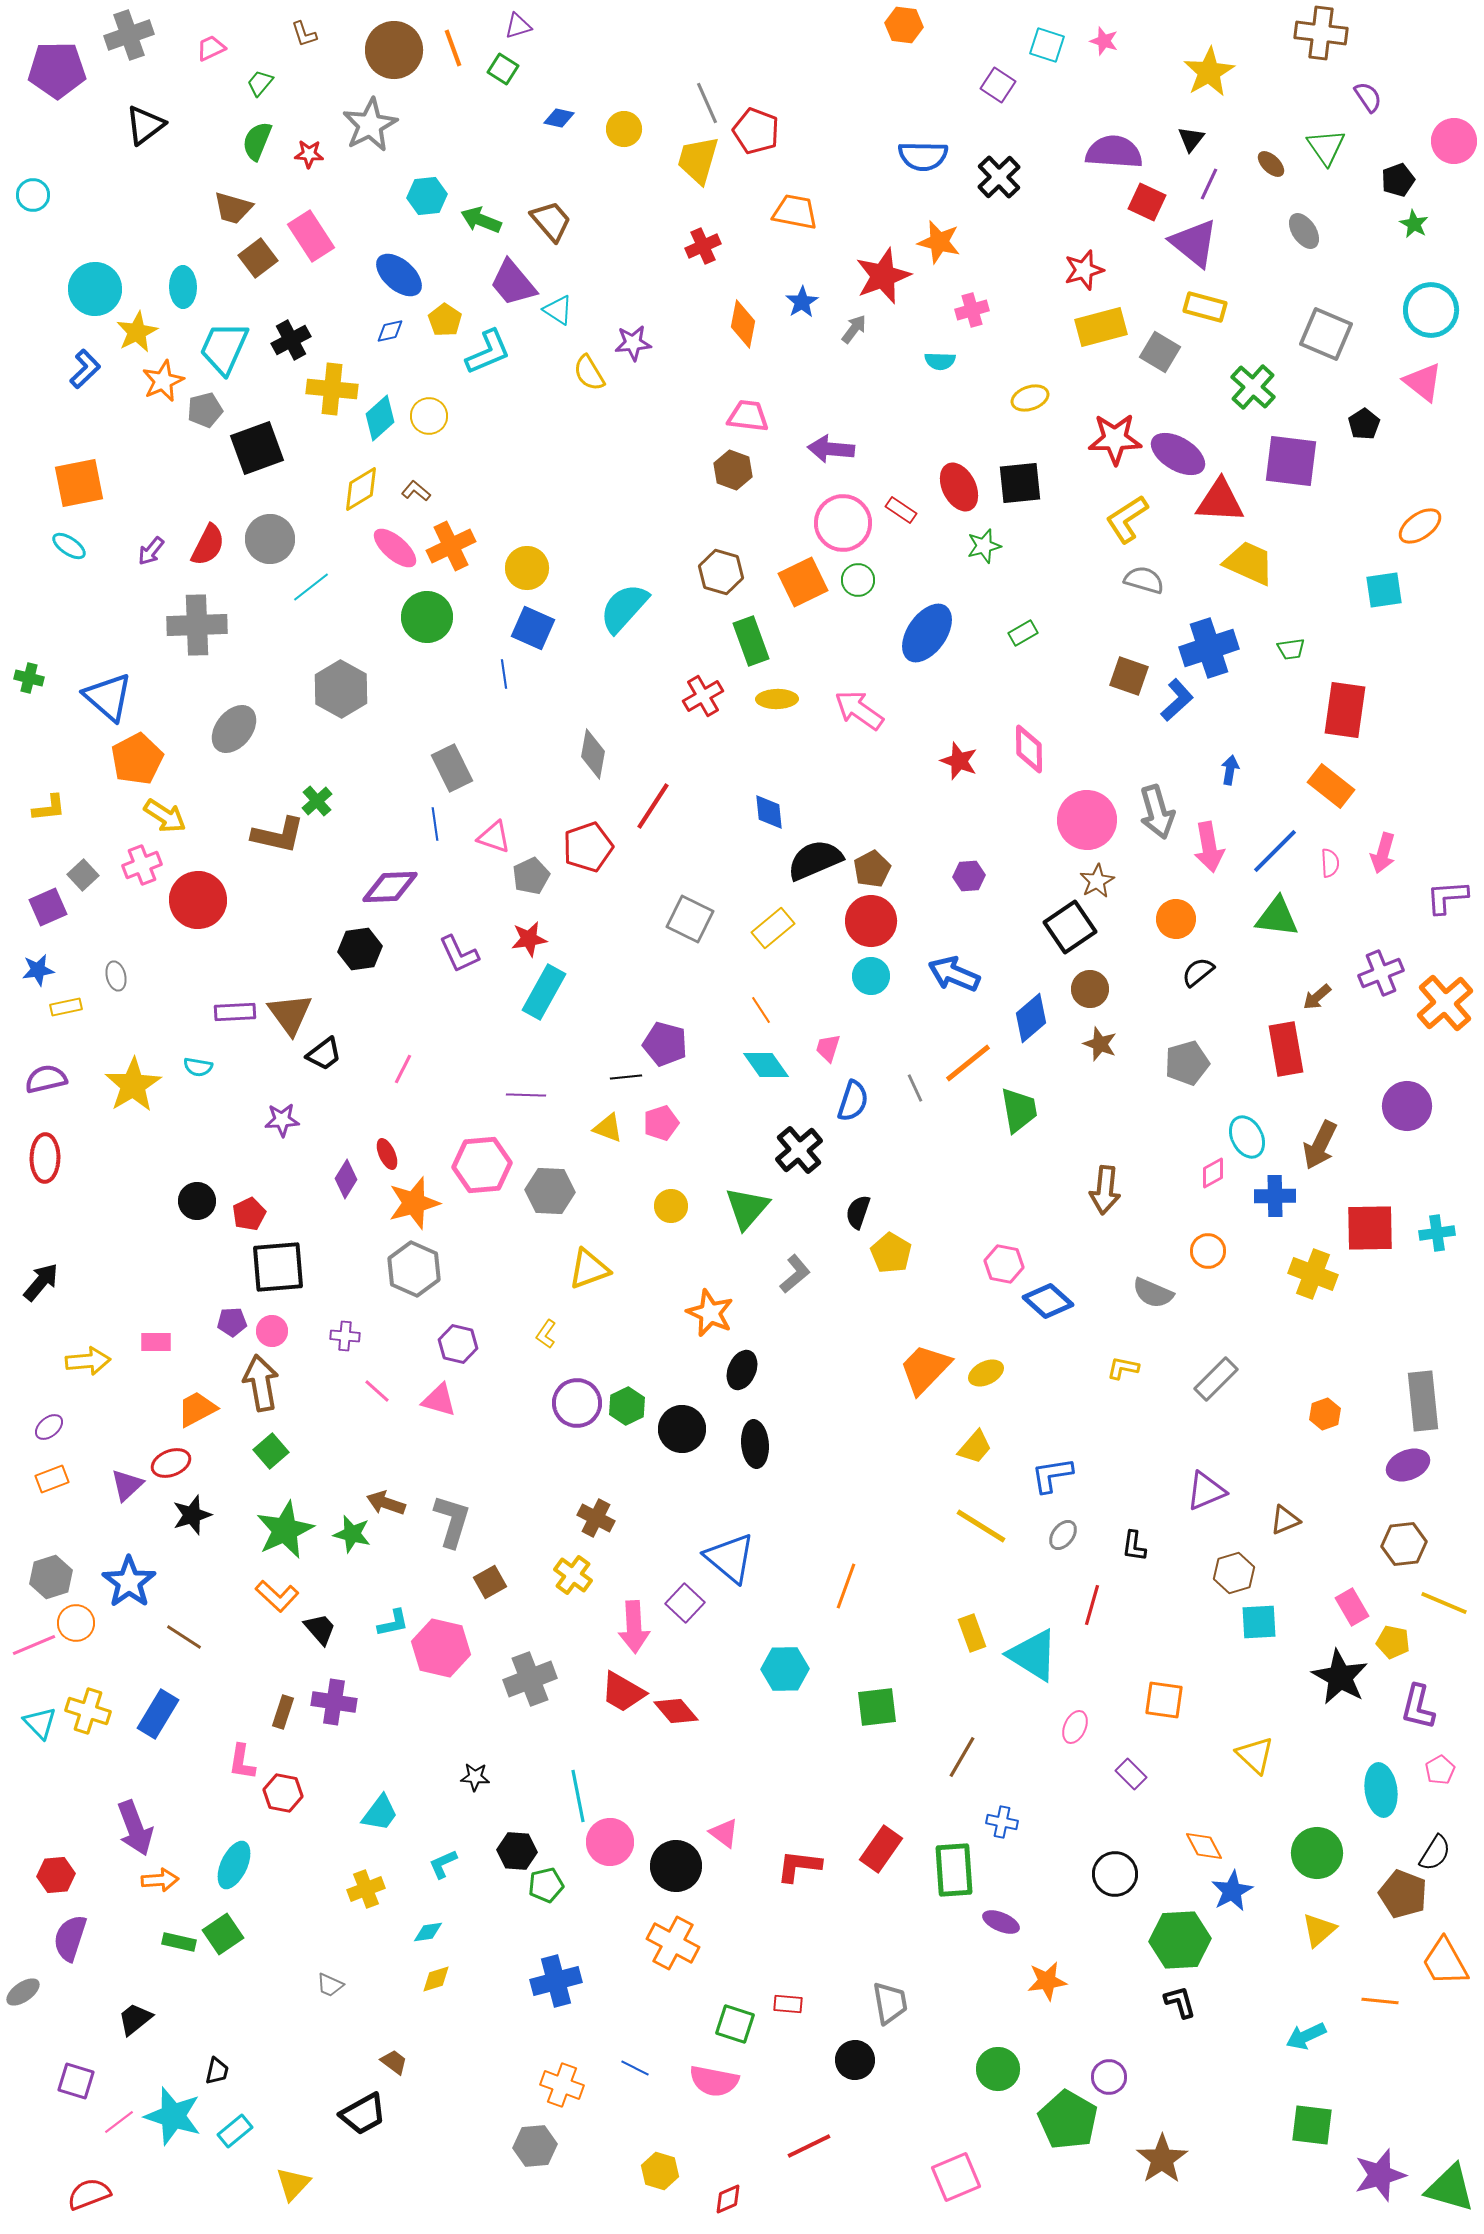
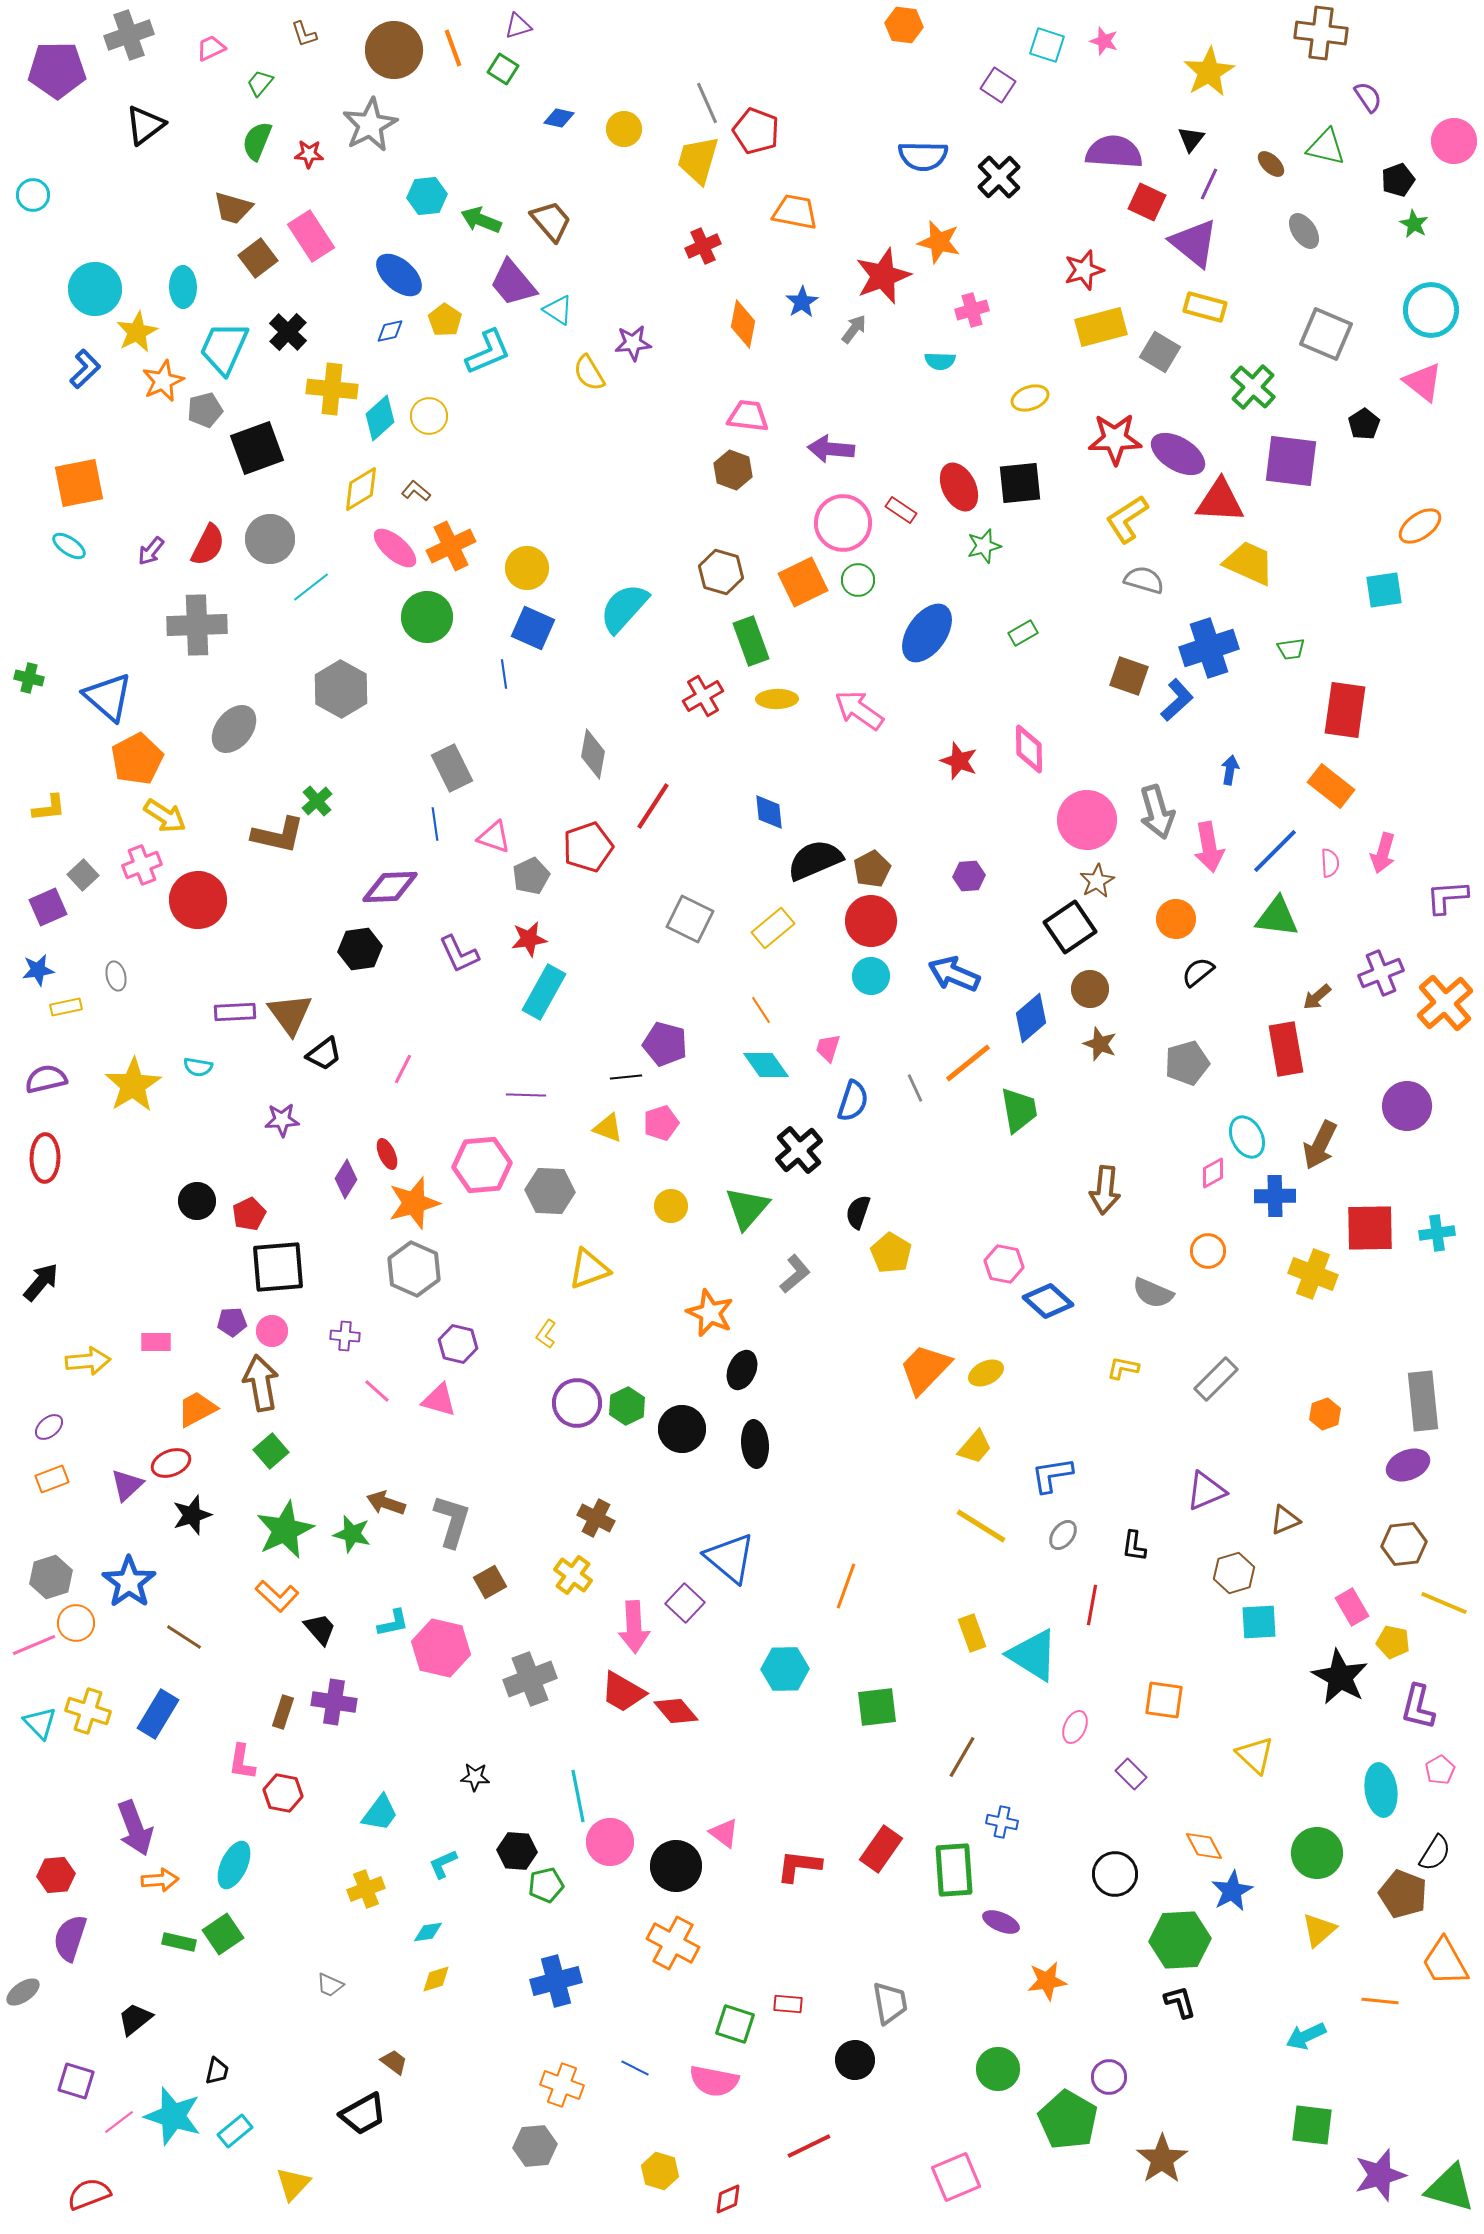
green triangle at (1326, 147): rotated 42 degrees counterclockwise
black cross at (291, 340): moved 3 px left, 8 px up; rotated 18 degrees counterclockwise
red line at (1092, 1605): rotated 6 degrees counterclockwise
